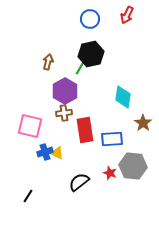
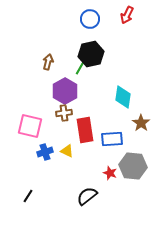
brown star: moved 2 px left
yellow triangle: moved 10 px right, 2 px up
black semicircle: moved 8 px right, 14 px down
